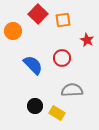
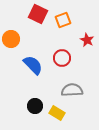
red square: rotated 18 degrees counterclockwise
orange square: rotated 14 degrees counterclockwise
orange circle: moved 2 px left, 8 px down
